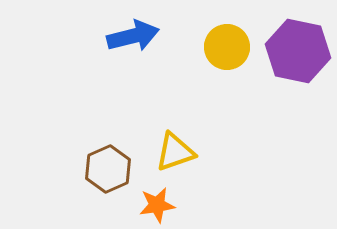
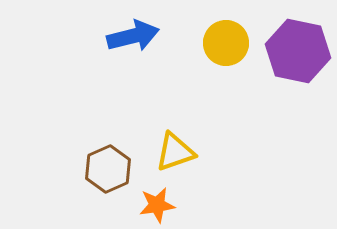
yellow circle: moved 1 px left, 4 px up
